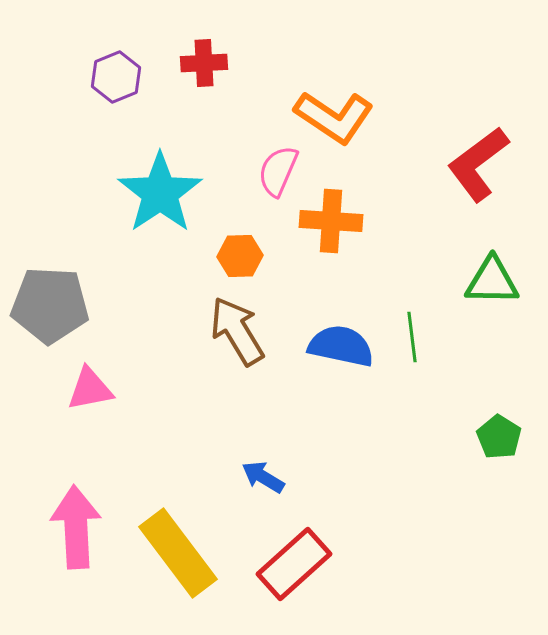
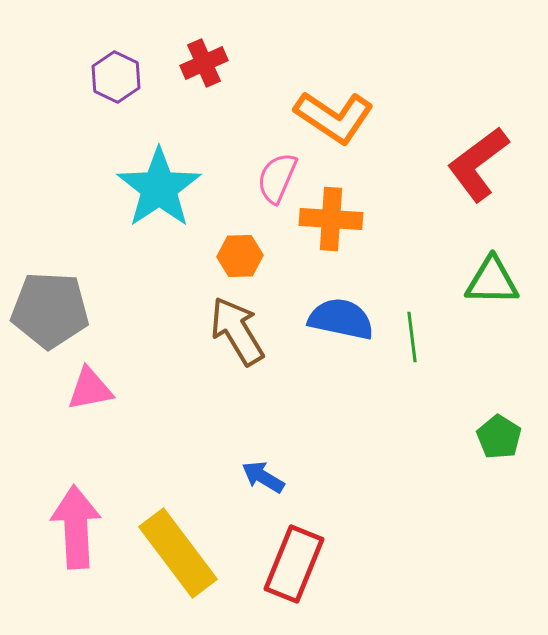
red cross: rotated 21 degrees counterclockwise
purple hexagon: rotated 12 degrees counterclockwise
pink semicircle: moved 1 px left, 7 px down
cyan star: moved 1 px left, 5 px up
orange cross: moved 2 px up
gray pentagon: moved 5 px down
blue semicircle: moved 27 px up
red rectangle: rotated 26 degrees counterclockwise
